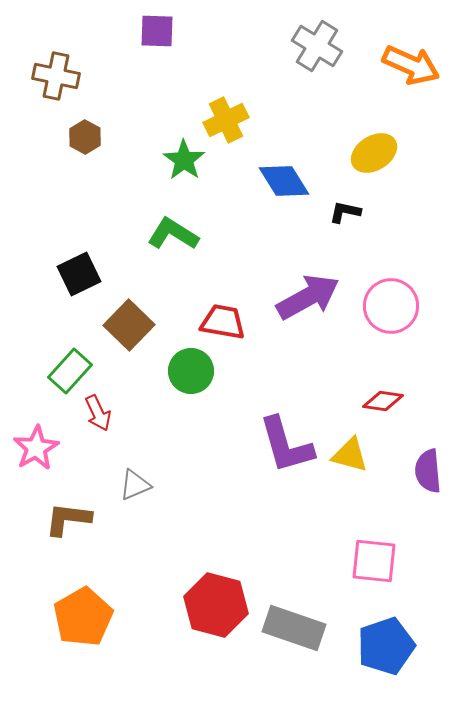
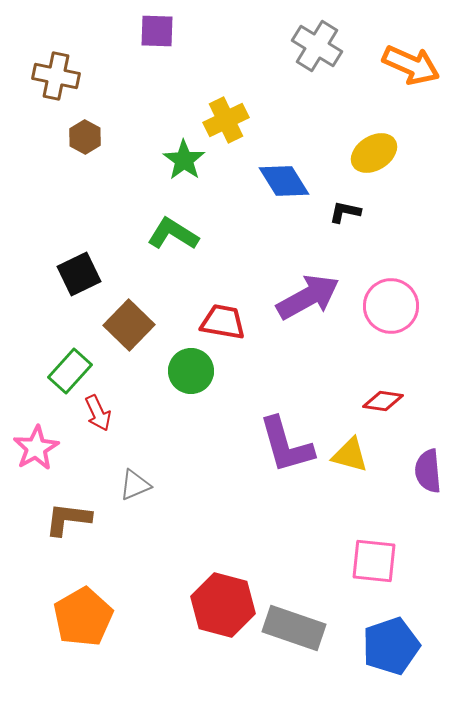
red hexagon: moved 7 px right
blue pentagon: moved 5 px right
